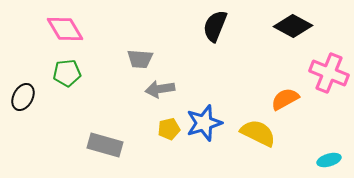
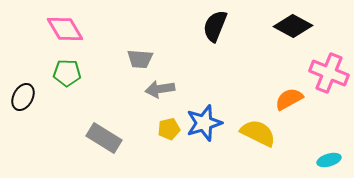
green pentagon: rotated 8 degrees clockwise
orange semicircle: moved 4 px right
gray rectangle: moved 1 px left, 7 px up; rotated 16 degrees clockwise
